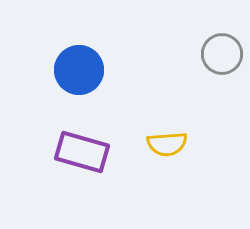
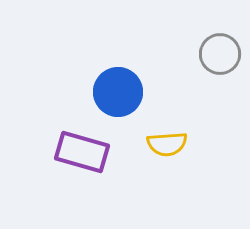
gray circle: moved 2 px left
blue circle: moved 39 px right, 22 px down
